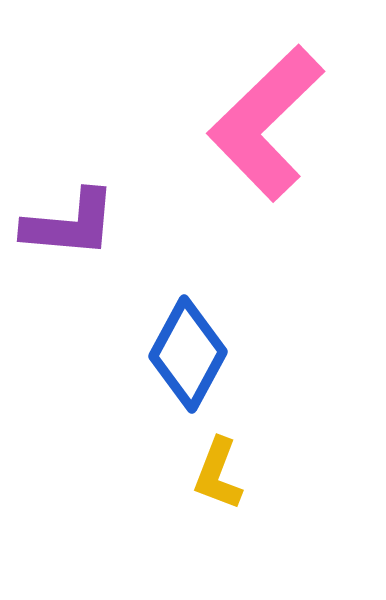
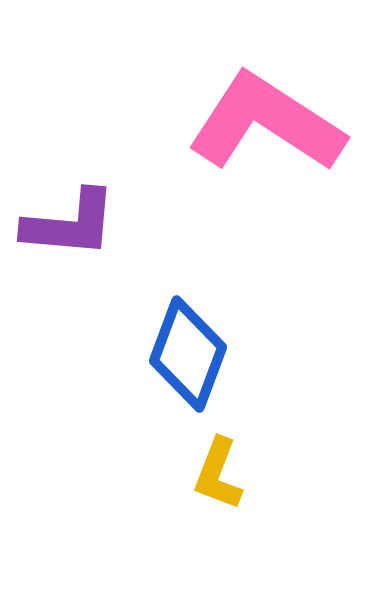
pink L-shape: rotated 77 degrees clockwise
blue diamond: rotated 8 degrees counterclockwise
